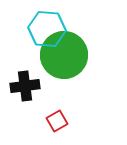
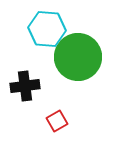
green circle: moved 14 px right, 2 px down
